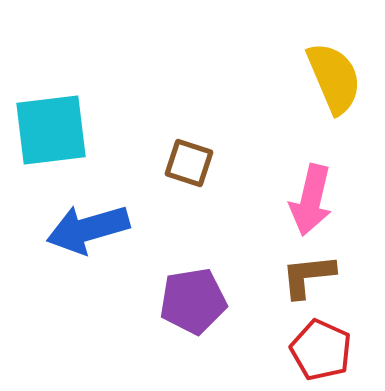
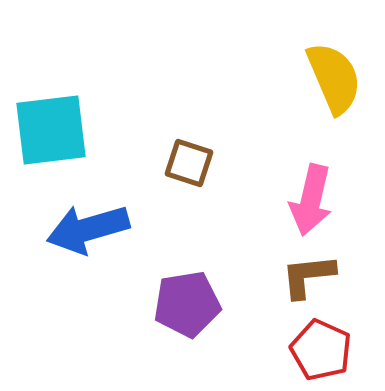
purple pentagon: moved 6 px left, 3 px down
